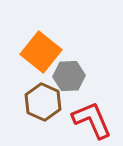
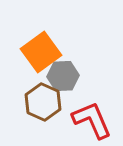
orange square: rotated 15 degrees clockwise
gray hexagon: moved 6 px left
